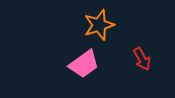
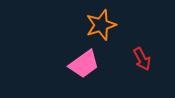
orange star: moved 2 px right
